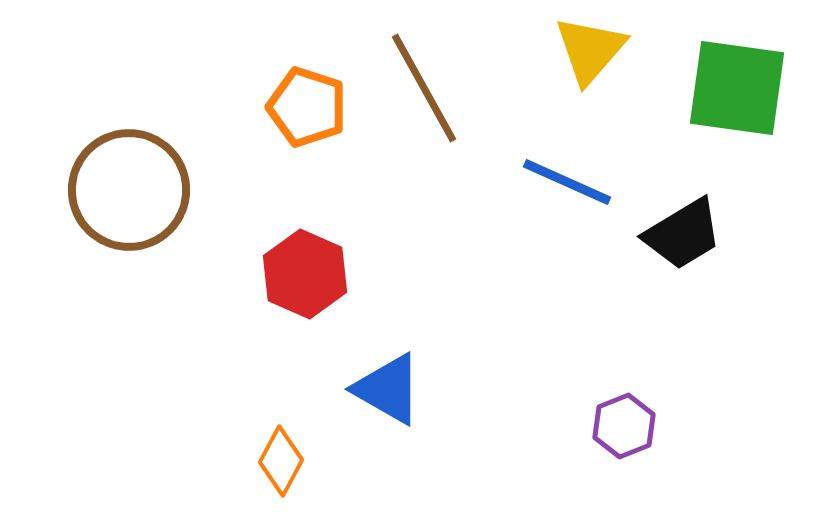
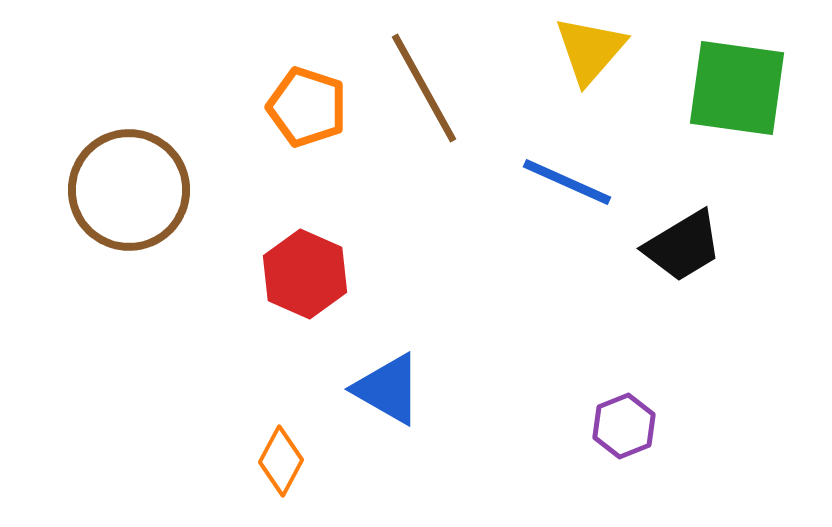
black trapezoid: moved 12 px down
